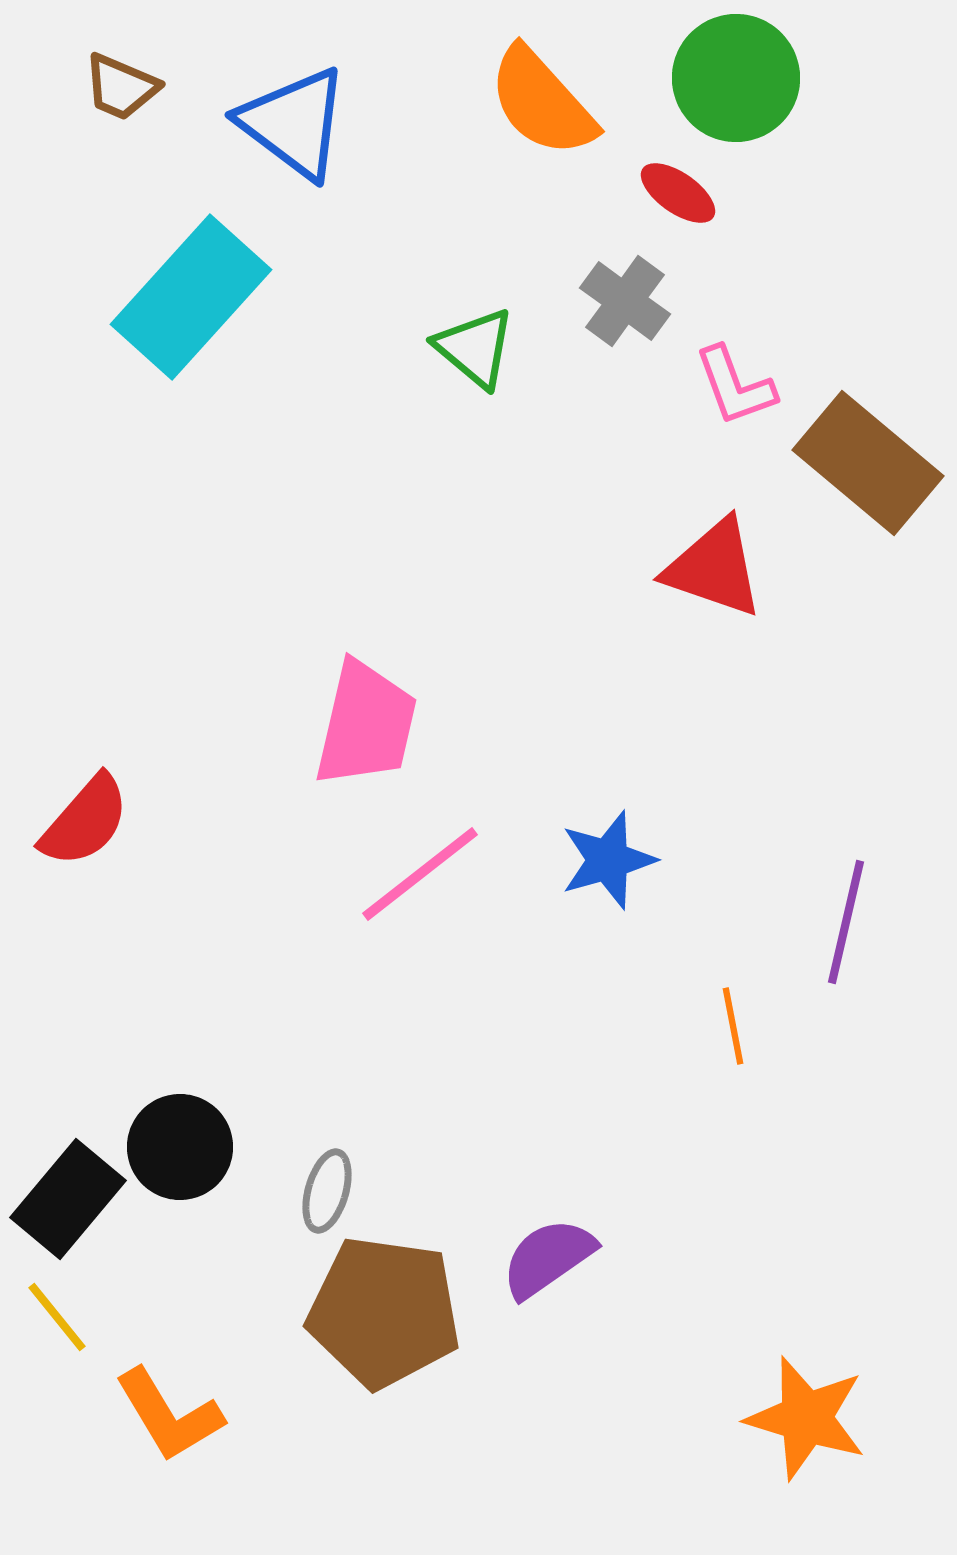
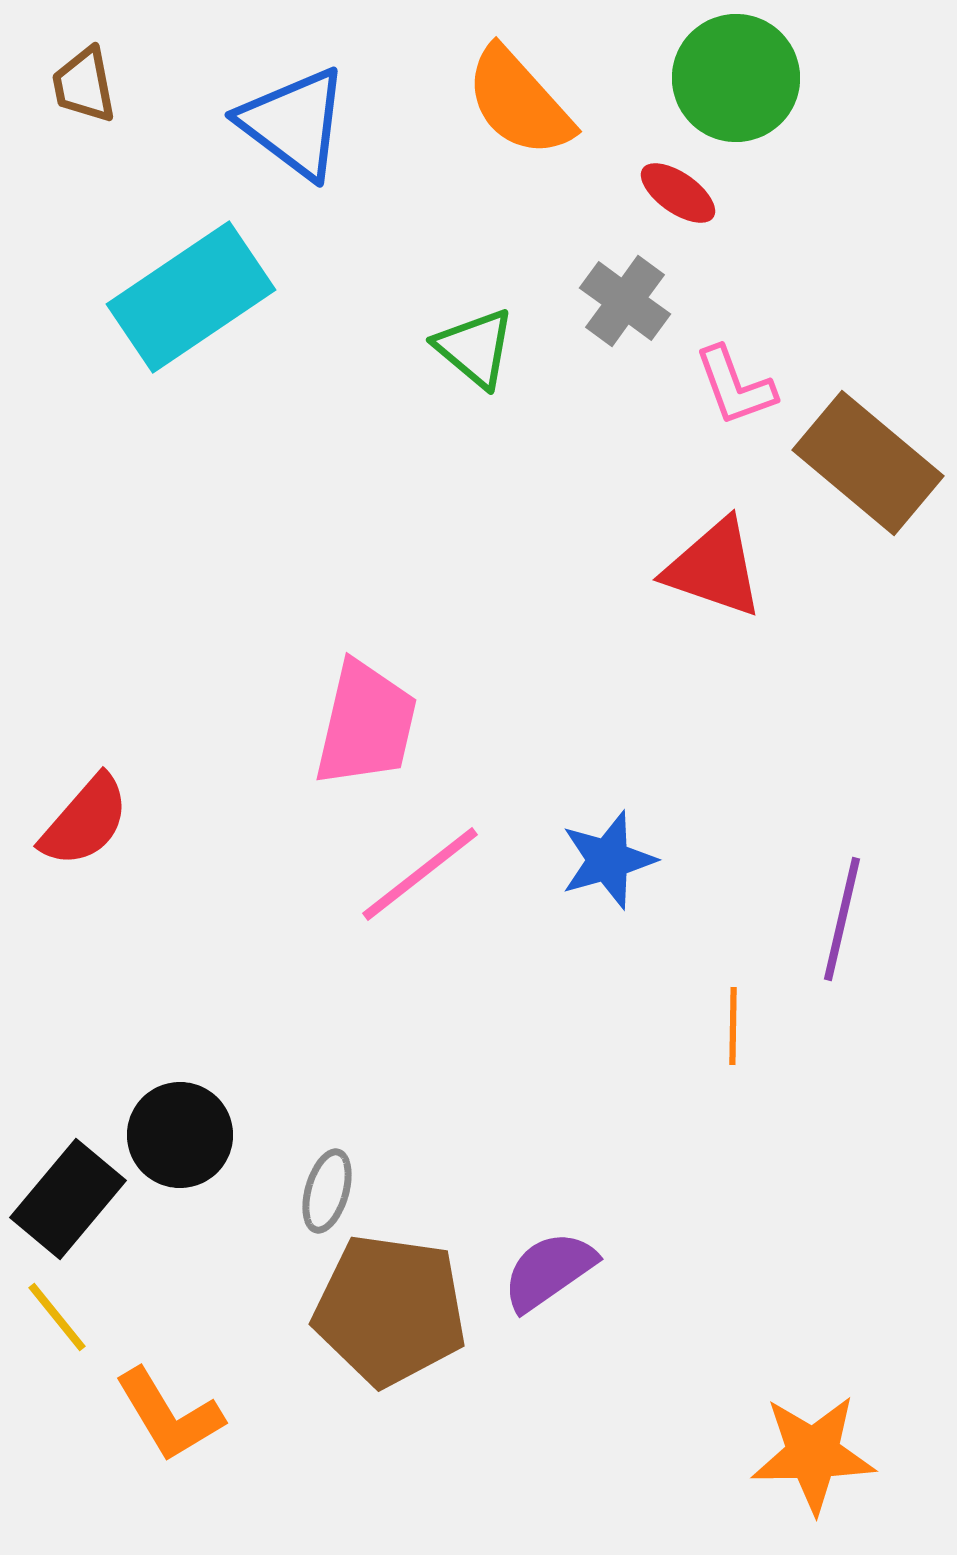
brown trapezoid: moved 37 px left, 2 px up; rotated 56 degrees clockwise
orange semicircle: moved 23 px left
cyan rectangle: rotated 14 degrees clockwise
purple line: moved 4 px left, 3 px up
orange line: rotated 12 degrees clockwise
black circle: moved 12 px up
purple semicircle: moved 1 px right, 13 px down
brown pentagon: moved 6 px right, 2 px up
orange star: moved 7 px right, 36 px down; rotated 18 degrees counterclockwise
